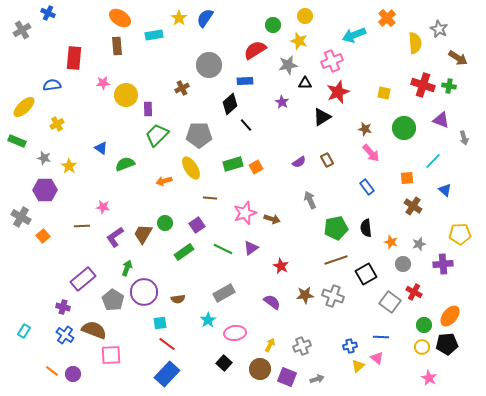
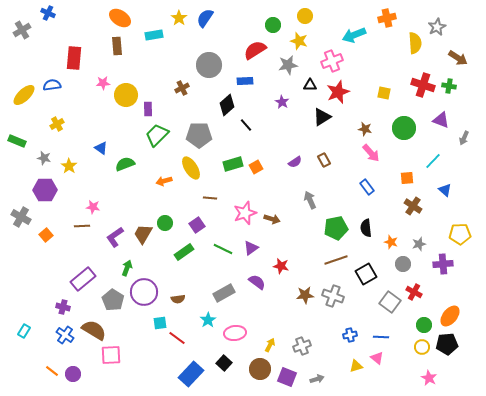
orange cross at (387, 18): rotated 30 degrees clockwise
gray star at (439, 29): moved 2 px left, 2 px up; rotated 18 degrees clockwise
black triangle at (305, 83): moved 5 px right, 2 px down
black diamond at (230, 104): moved 3 px left, 1 px down
yellow ellipse at (24, 107): moved 12 px up
gray arrow at (464, 138): rotated 40 degrees clockwise
brown rectangle at (327, 160): moved 3 px left
purple semicircle at (299, 162): moved 4 px left
pink star at (103, 207): moved 10 px left
orange square at (43, 236): moved 3 px right, 1 px up
red star at (281, 266): rotated 14 degrees counterclockwise
purple semicircle at (272, 302): moved 15 px left, 20 px up
brown semicircle at (94, 330): rotated 10 degrees clockwise
red line at (167, 344): moved 10 px right, 6 px up
blue cross at (350, 346): moved 11 px up
yellow triangle at (358, 366): moved 2 px left; rotated 24 degrees clockwise
blue rectangle at (167, 374): moved 24 px right
